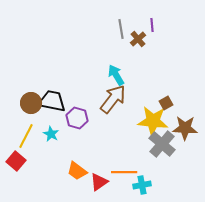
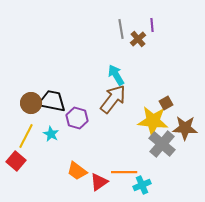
cyan cross: rotated 12 degrees counterclockwise
